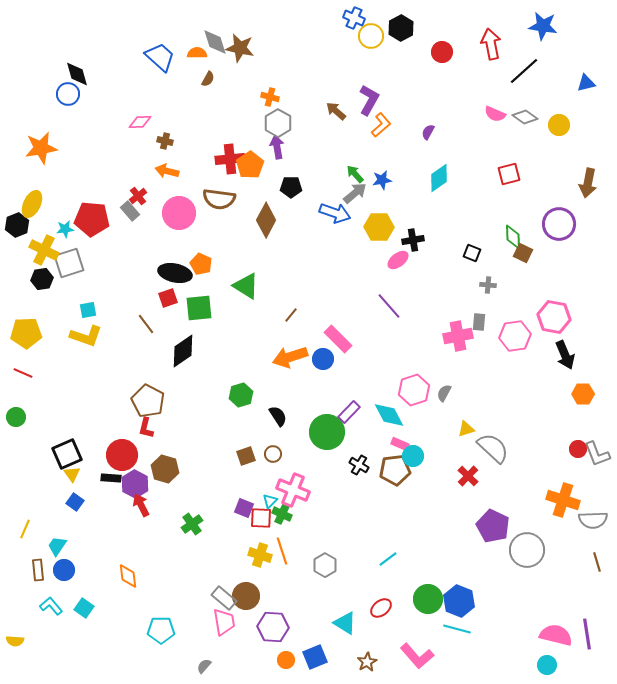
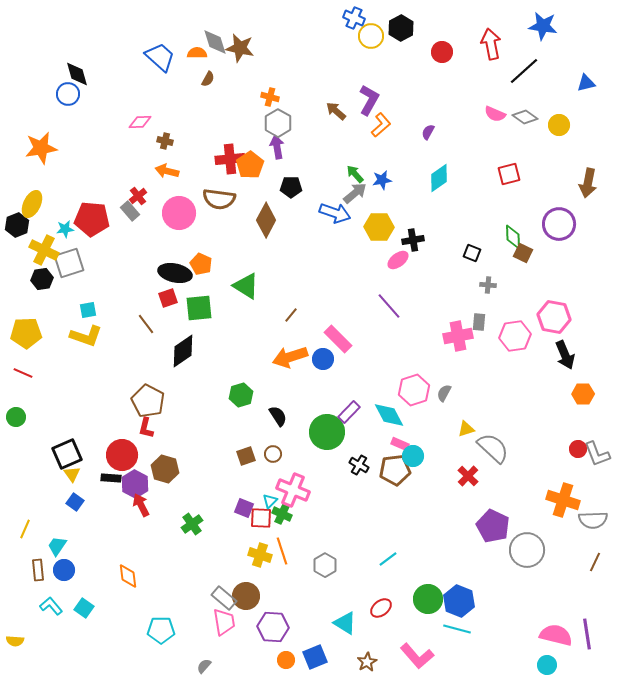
brown line at (597, 562): moved 2 px left; rotated 42 degrees clockwise
